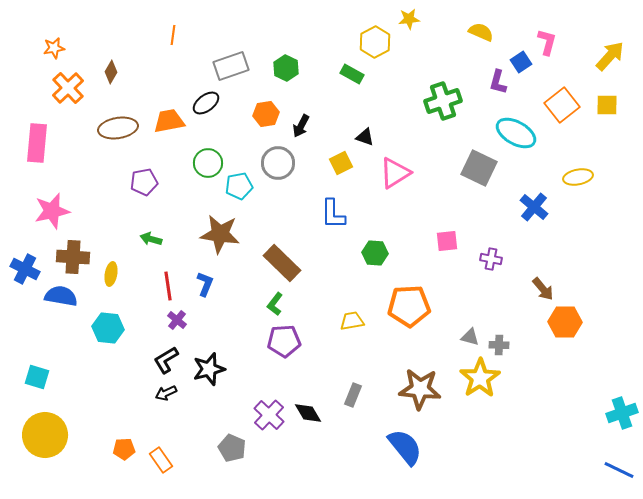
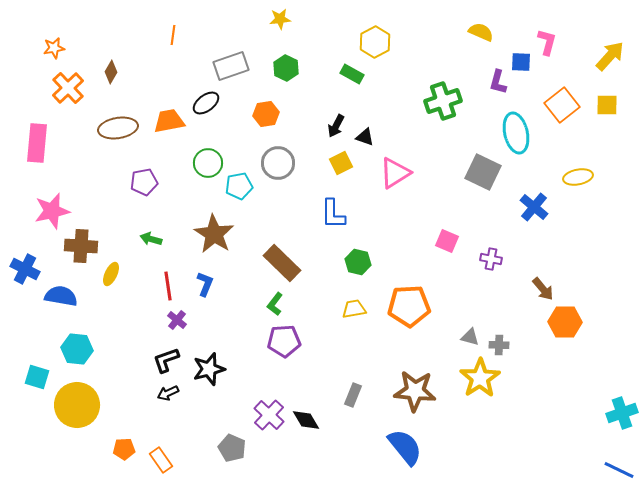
yellow star at (409, 19): moved 129 px left
blue square at (521, 62): rotated 35 degrees clockwise
black arrow at (301, 126): moved 35 px right
cyan ellipse at (516, 133): rotated 48 degrees clockwise
gray square at (479, 168): moved 4 px right, 4 px down
brown star at (220, 234): moved 6 px left; rotated 24 degrees clockwise
pink square at (447, 241): rotated 30 degrees clockwise
green hexagon at (375, 253): moved 17 px left, 9 px down; rotated 10 degrees clockwise
brown cross at (73, 257): moved 8 px right, 11 px up
yellow ellipse at (111, 274): rotated 15 degrees clockwise
yellow trapezoid at (352, 321): moved 2 px right, 12 px up
cyan hexagon at (108, 328): moved 31 px left, 21 px down
black L-shape at (166, 360): rotated 12 degrees clockwise
brown star at (420, 389): moved 5 px left, 2 px down
black arrow at (166, 393): moved 2 px right
black diamond at (308, 413): moved 2 px left, 7 px down
yellow circle at (45, 435): moved 32 px right, 30 px up
